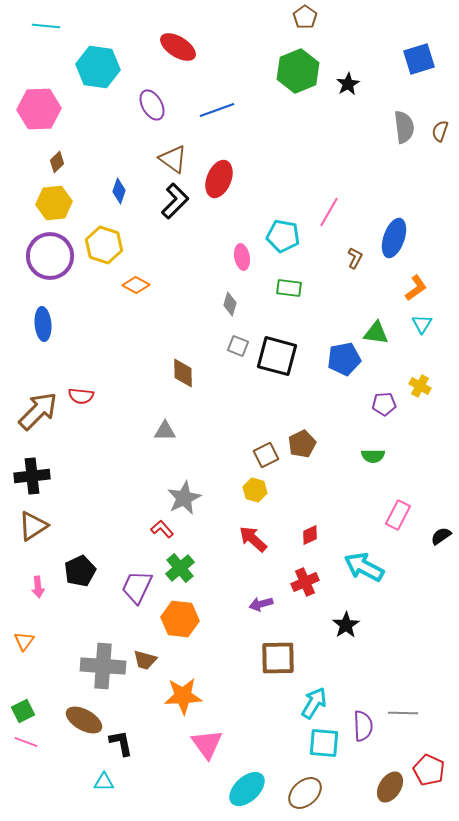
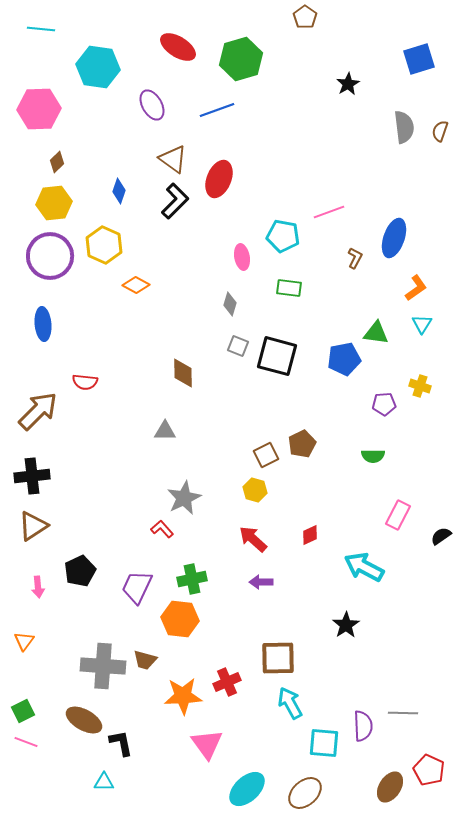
cyan line at (46, 26): moved 5 px left, 3 px down
green hexagon at (298, 71): moved 57 px left, 12 px up; rotated 6 degrees clockwise
pink line at (329, 212): rotated 40 degrees clockwise
yellow hexagon at (104, 245): rotated 6 degrees clockwise
yellow cross at (420, 386): rotated 10 degrees counterclockwise
red semicircle at (81, 396): moved 4 px right, 14 px up
green cross at (180, 568): moved 12 px right, 11 px down; rotated 28 degrees clockwise
red cross at (305, 582): moved 78 px left, 100 px down
purple arrow at (261, 604): moved 22 px up; rotated 15 degrees clockwise
cyan arrow at (314, 703): moved 24 px left; rotated 60 degrees counterclockwise
